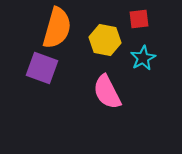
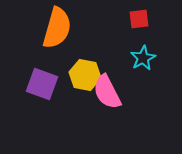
yellow hexagon: moved 20 px left, 35 px down
purple square: moved 16 px down
